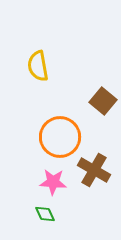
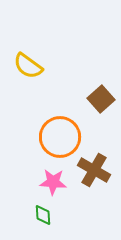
yellow semicircle: moved 10 px left; rotated 44 degrees counterclockwise
brown square: moved 2 px left, 2 px up; rotated 8 degrees clockwise
green diamond: moved 2 px left, 1 px down; rotated 20 degrees clockwise
